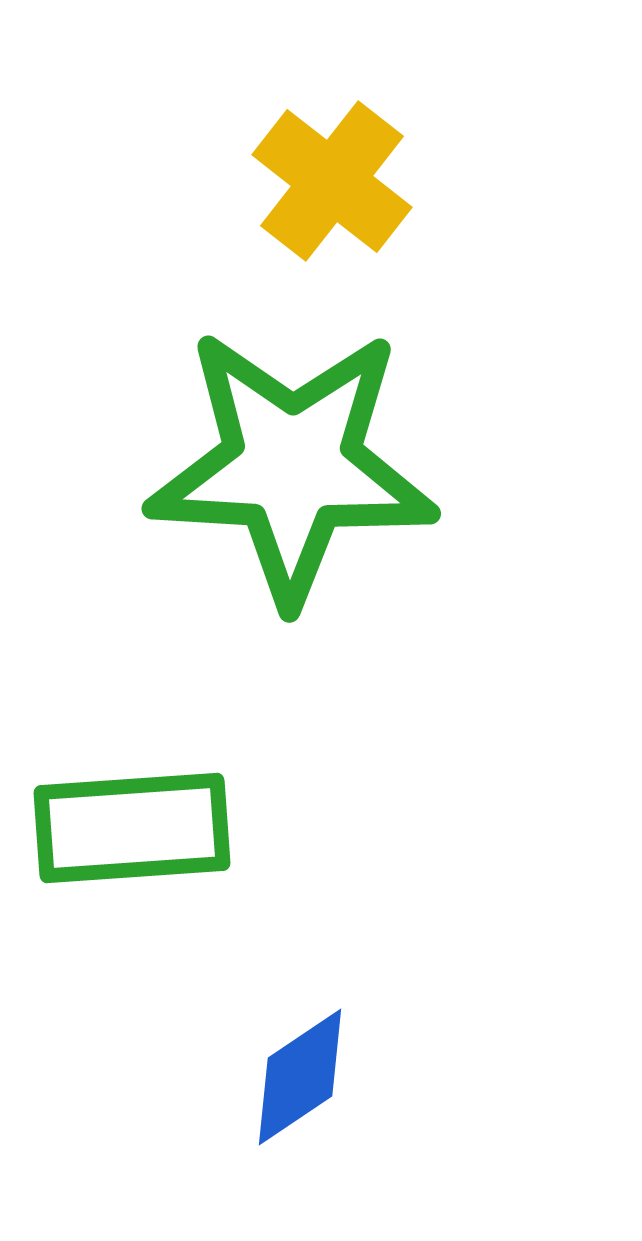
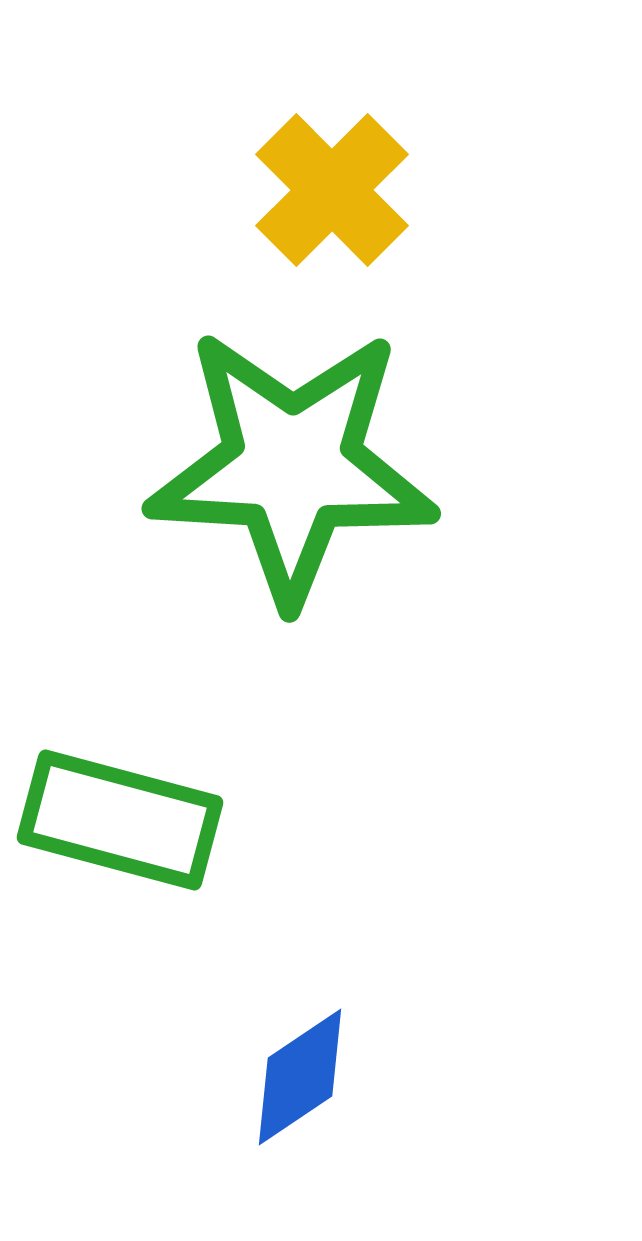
yellow cross: moved 9 px down; rotated 7 degrees clockwise
green rectangle: moved 12 px left, 8 px up; rotated 19 degrees clockwise
